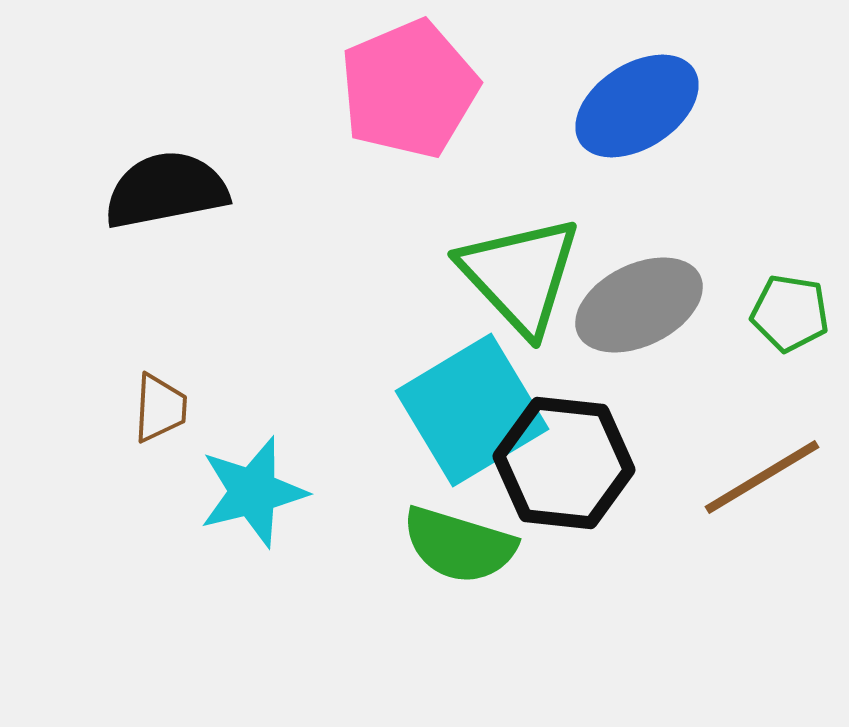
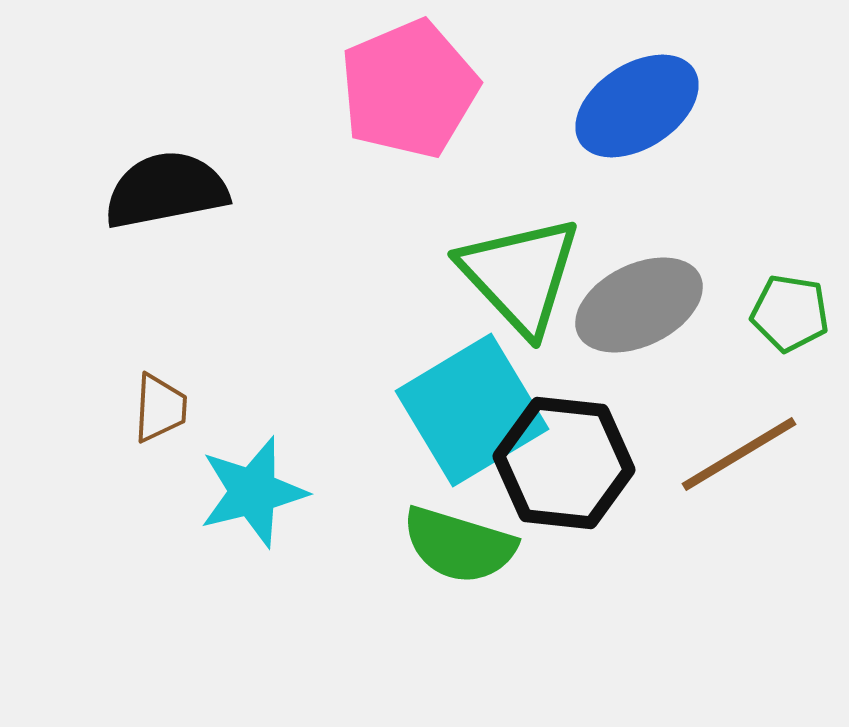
brown line: moved 23 px left, 23 px up
